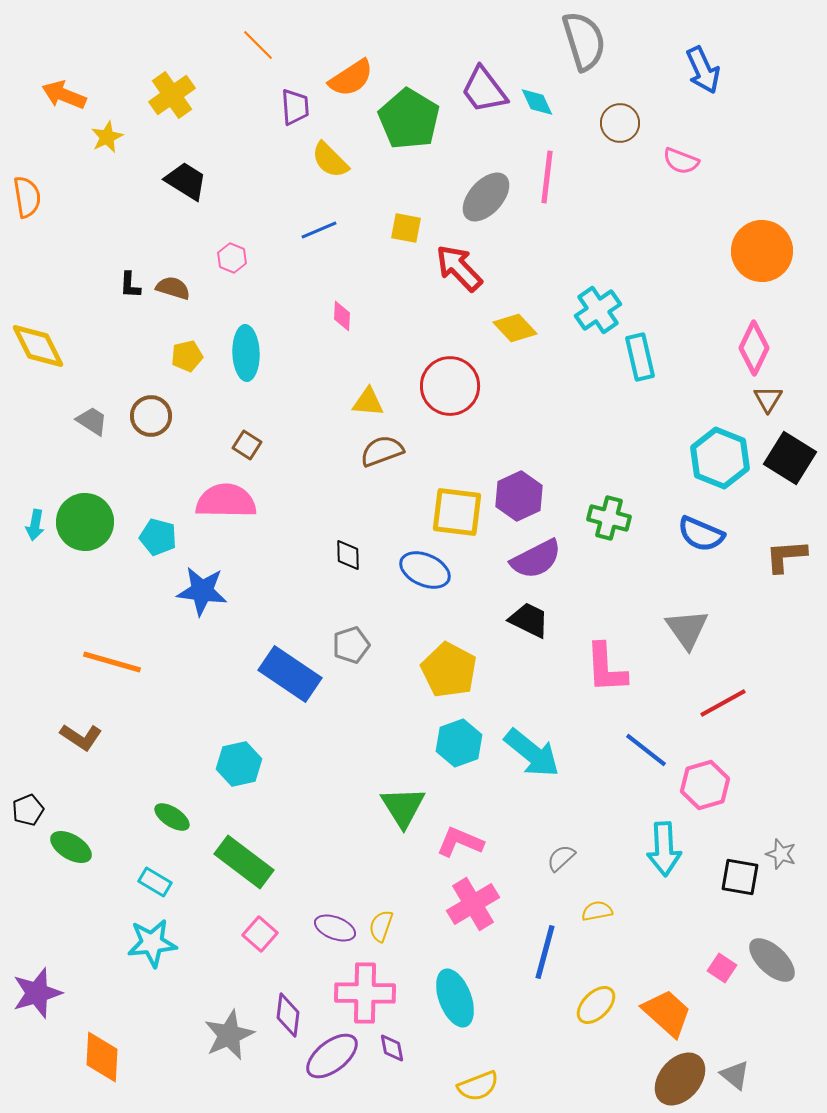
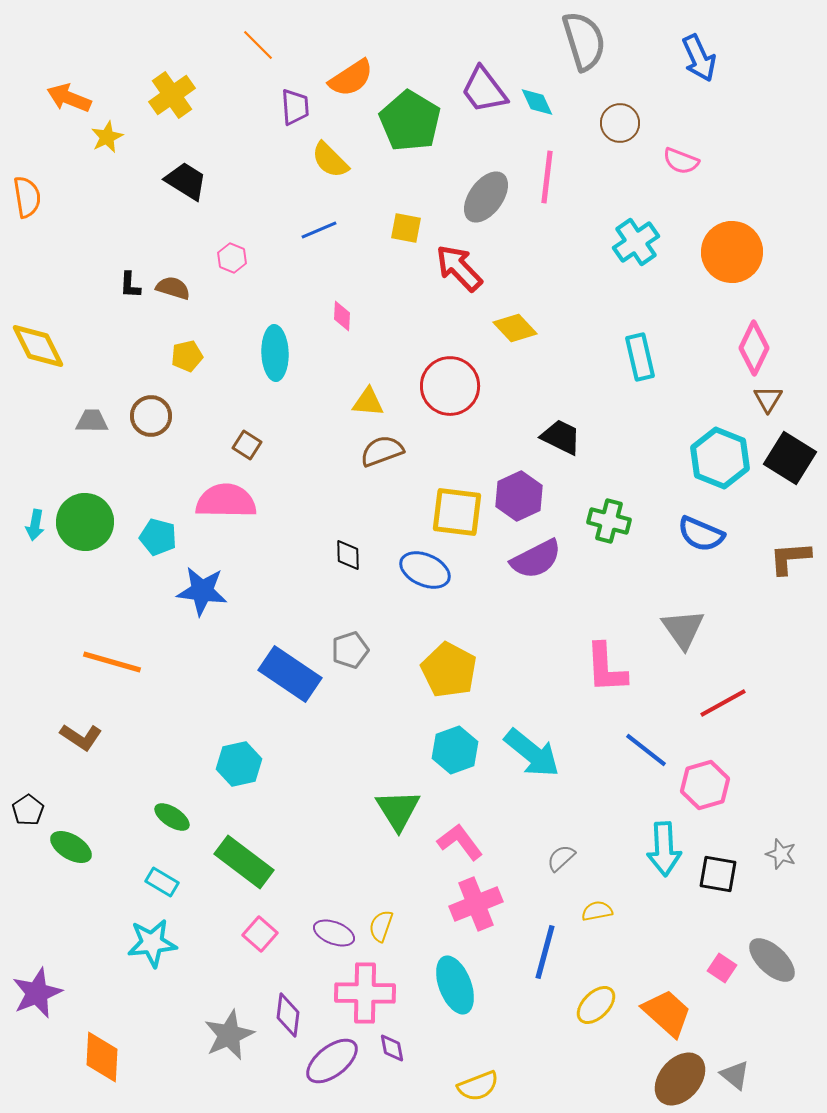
blue arrow at (703, 70): moved 4 px left, 12 px up
orange arrow at (64, 95): moved 5 px right, 3 px down
green pentagon at (409, 119): moved 1 px right, 2 px down
gray ellipse at (486, 197): rotated 6 degrees counterclockwise
orange circle at (762, 251): moved 30 px left, 1 px down
cyan cross at (598, 310): moved 38 px right, 68 px up
cyan ellipse at (246, 353): moved 29 px right
gray trapezoid at (92, 421): rotated 32 degrees counterclockwise
green cross at (609, 518): moved 3 px down
brown L-shape at (786, 556): moved 4 px right, 2 px down
black trapezoid at (529, 620): moved 32 px right, 183 px up
gray triangle at (687, 629): moved 4 px left
gray pentagon at (351, 645): moved 1 px left, 5 px down
cyan hexagon at (459, 743): moved 4 px left, 7 px down
green triangle at (403, 807): moved 5 px left, 3 px down
black pentagon at (28, 810): rotated 12 degrees counterclockwise
pink L-shape at (460, 842): rotated 30 degrees clockwise
black square at (740, 877): moved 22 px left, 3 px up
cyan rectangle at (155, 882): moved 7 px right
pink cross at (473, 904): moved 3 px right; rotated 9 degrees clockwise
purple ellipse at (335, 928): moved 1 px left, 5 px down
purple star at (37, 993): rotated 6 degrees counterclockwise
cyan ellipse at (455, 998): moved 13 px up
purple ellipse at (332, 1056): moved 5 px down
